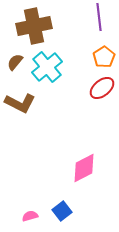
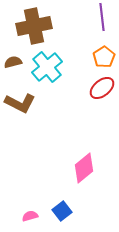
purple line: moved 3 px right
brown semicircle: moved 2 px left; rotated 36 degrees clockwise
pink diamond: rotated 12 degrees counterclockwise
